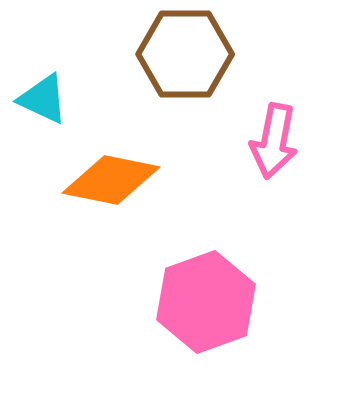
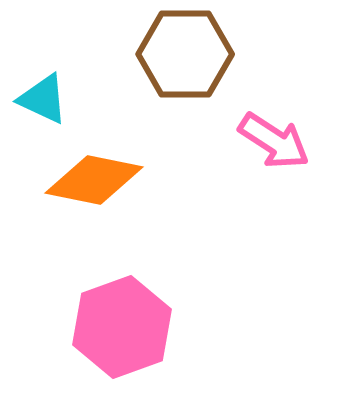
pink arrow: rotated 68 degrees counterclockwise
orange diamond: moved 17 px left
pink hexagon: moved 84 px left, 25 px down
